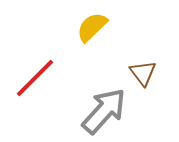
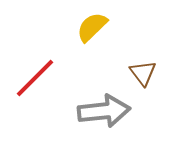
gray arrow: rotated 42 degrees clockwise
